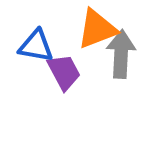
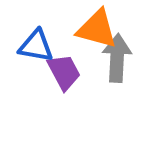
orange triangle: rotated 36 degrees clockwise
gray arrow: moved 4 px left, 4 px down
